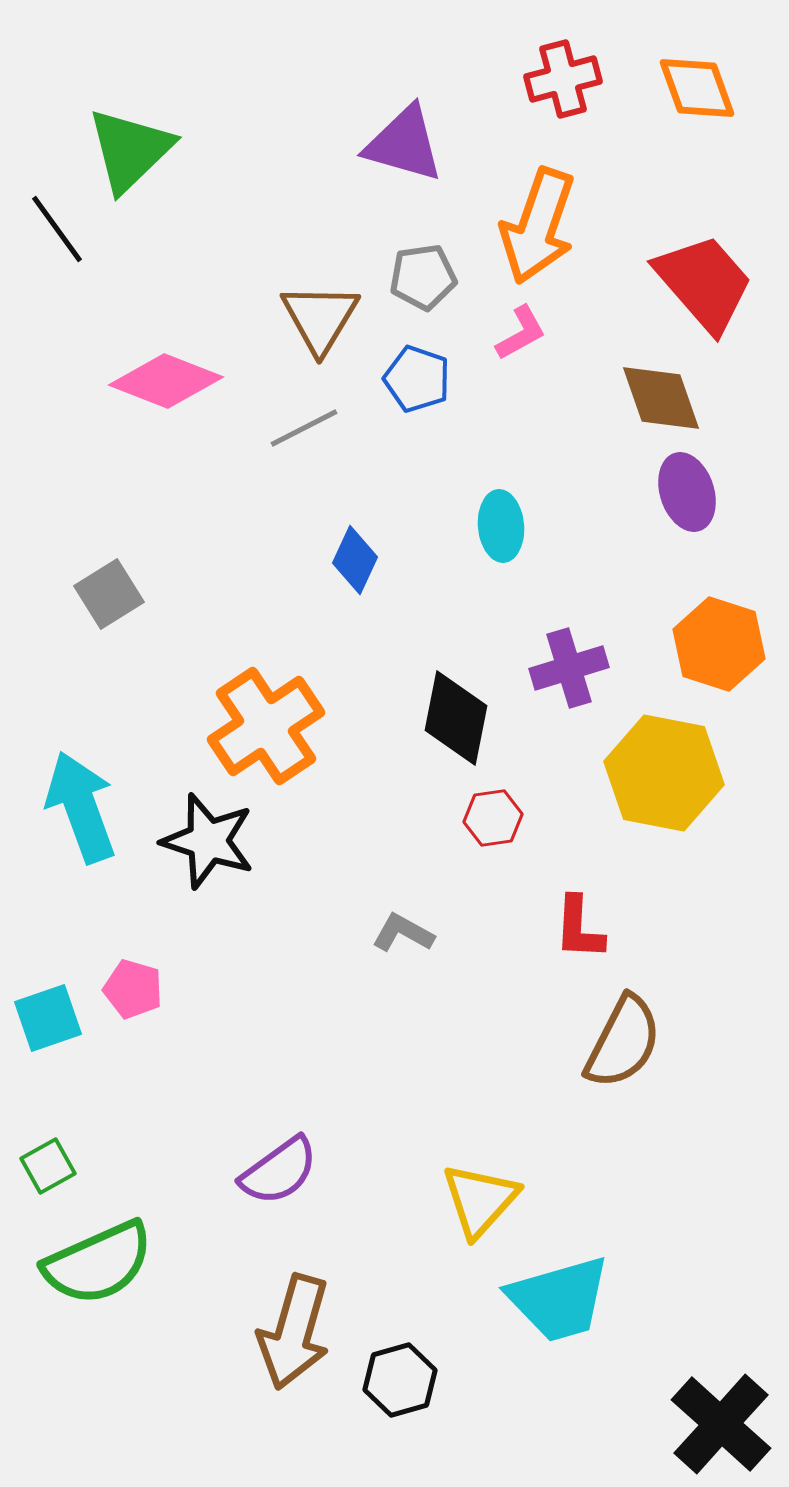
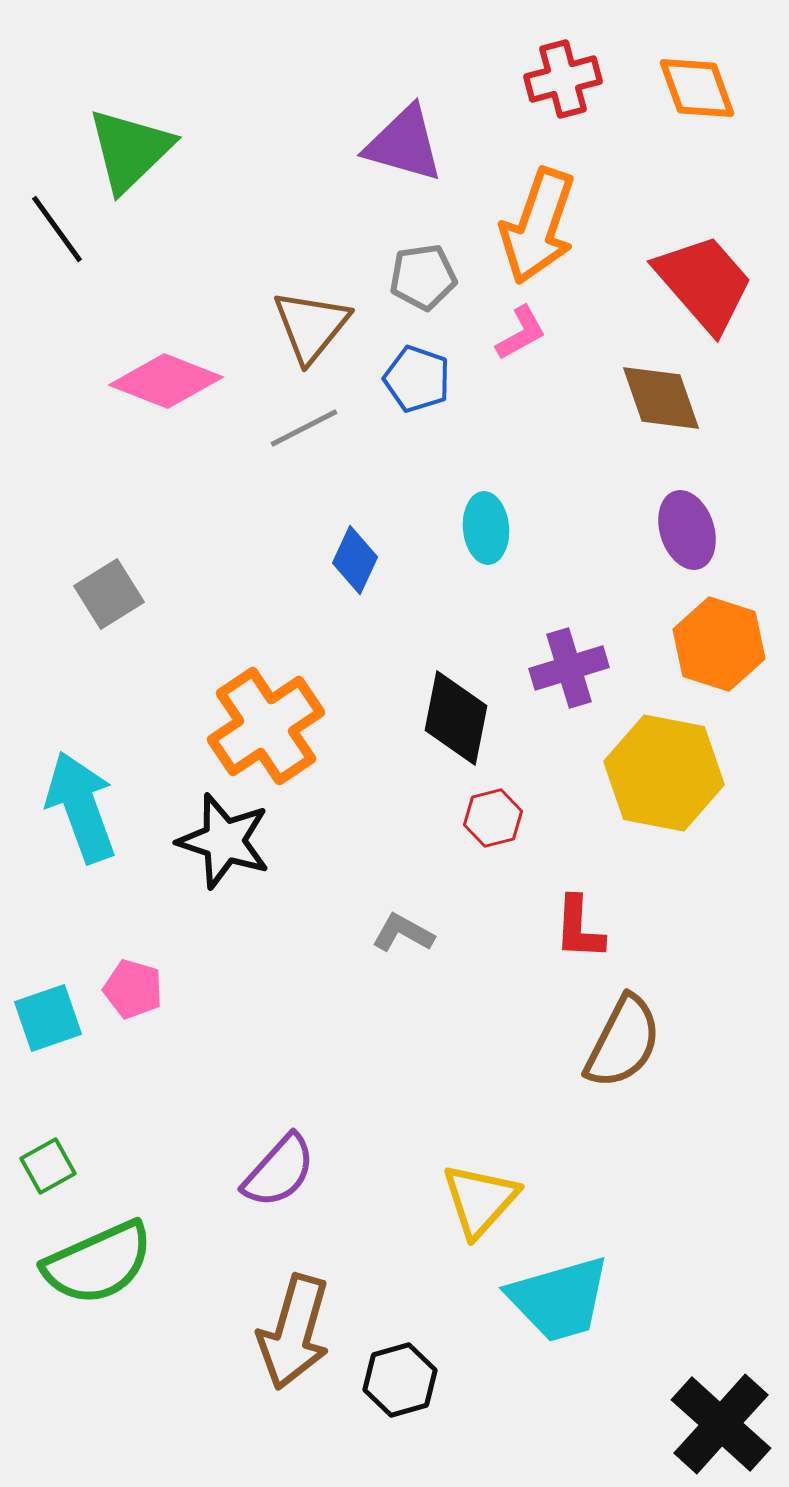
brown triangle: moved 9 px left, 8 px down; rotated 8 degrees clockwise
purple ellipse: moved 38 px down
cyan ellipse: moved 15 px left, 2 px down
red hexagon: rotated 6 degrees counterclockwise
black star: moved 16 px right
purple semicircle: rotated 12 degrees counterclockwise
